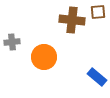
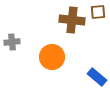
orange circle: moved 8 px right
